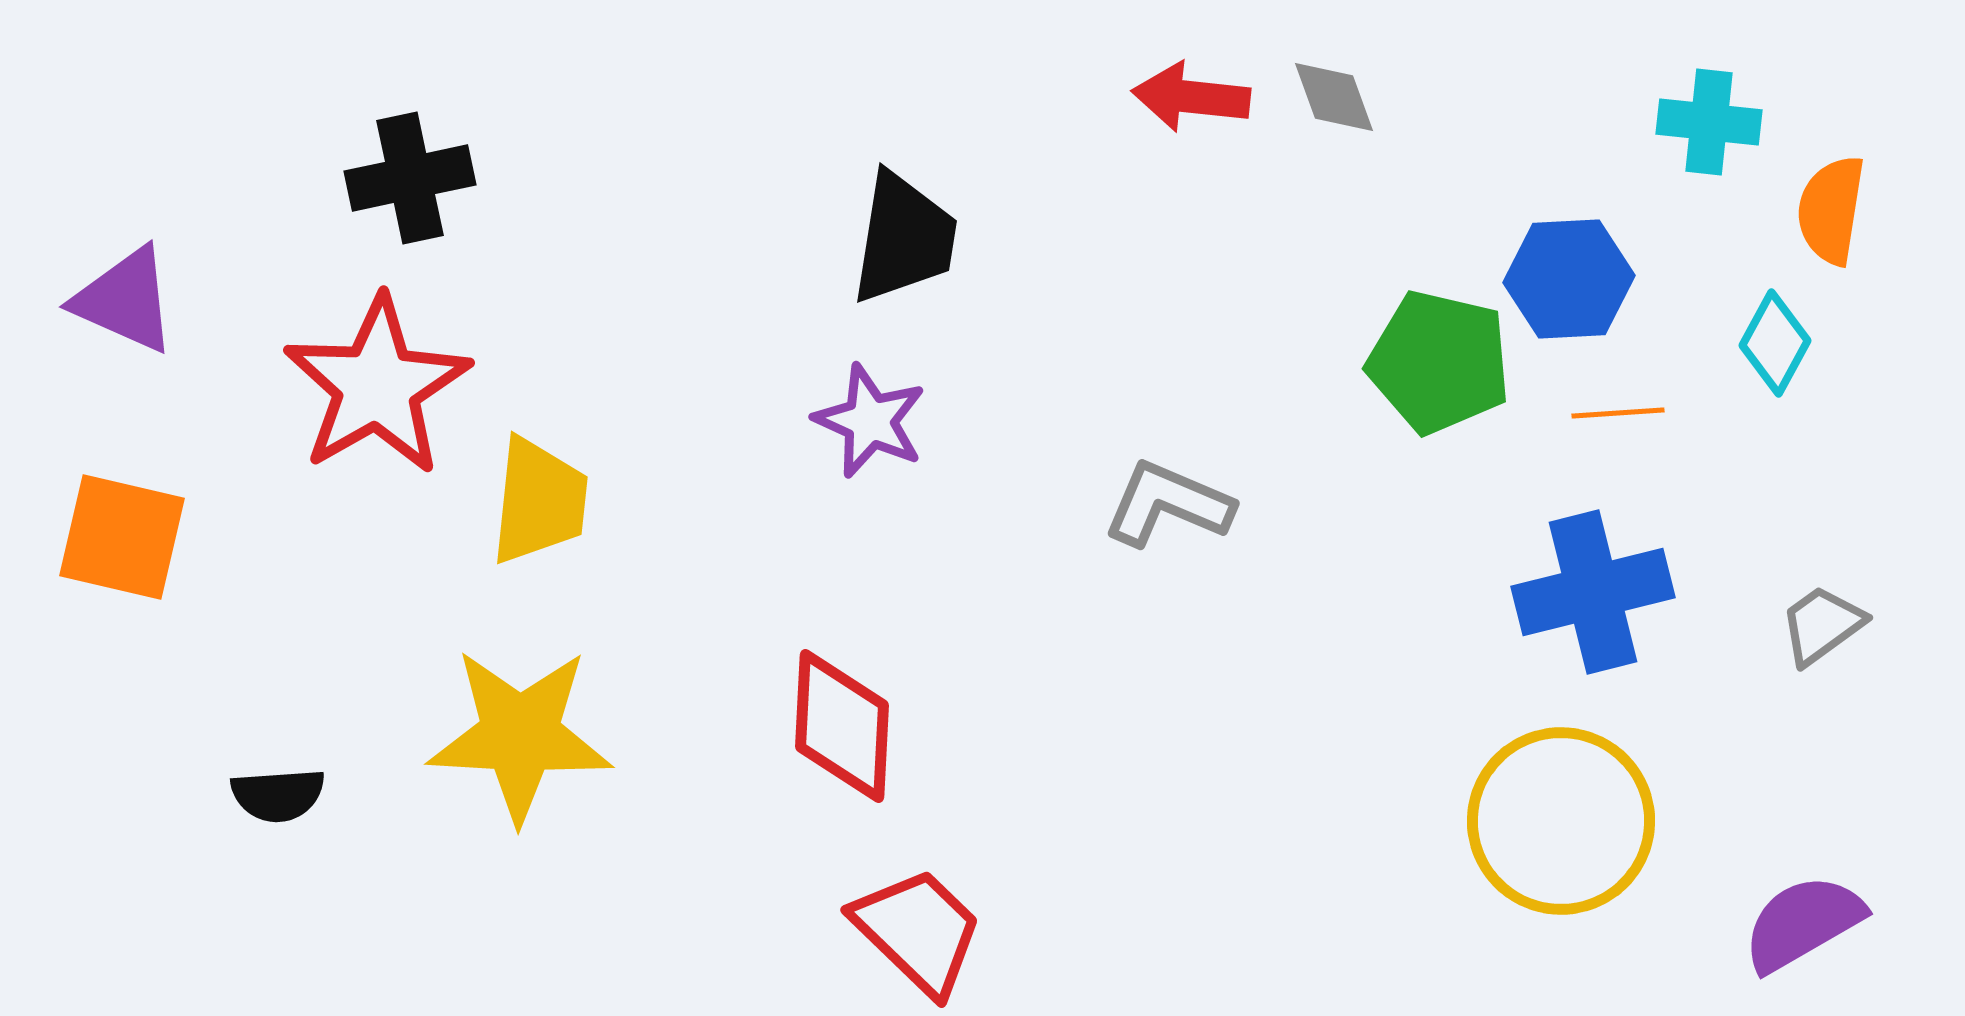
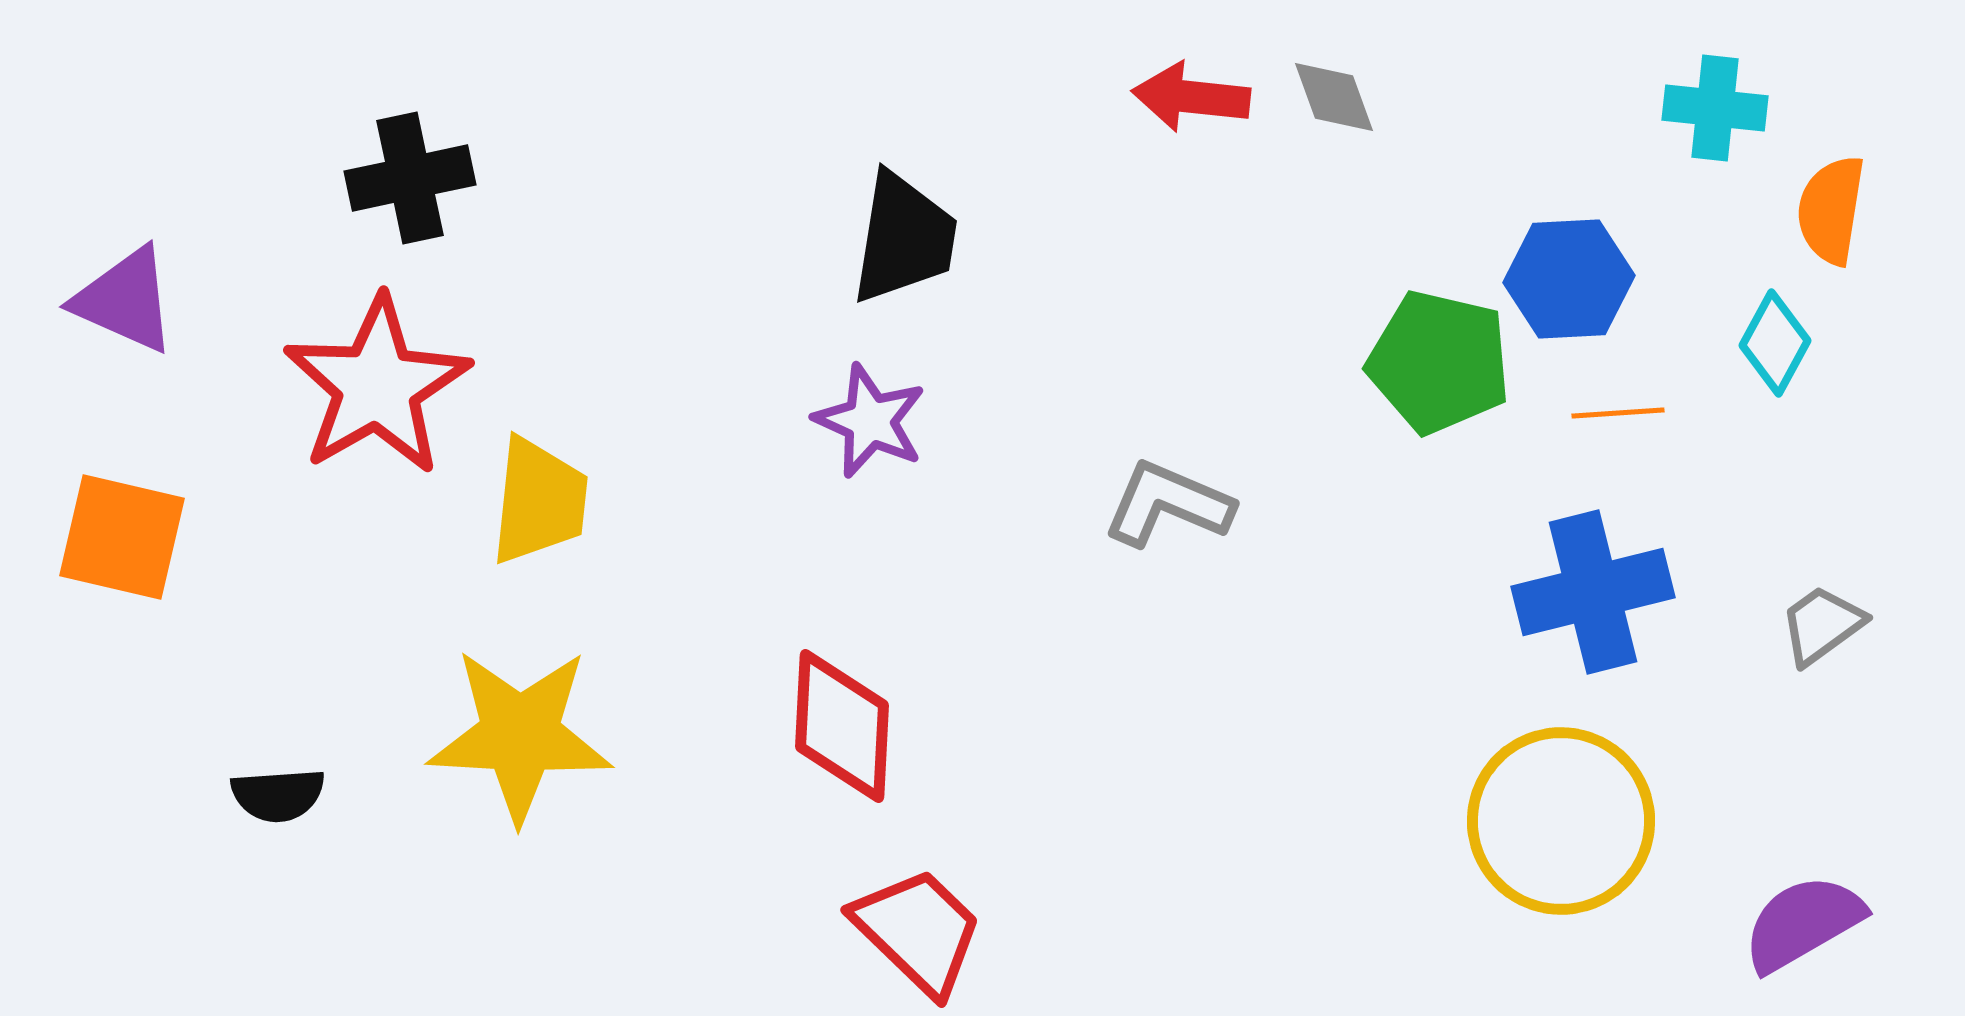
cyan cross: moved 6 px right, 14 px up
